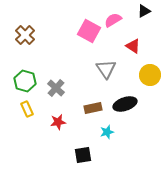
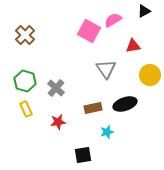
red triangle: rotated 42 degrees counterclockwise
yellow rectangle: moved 1 px left
